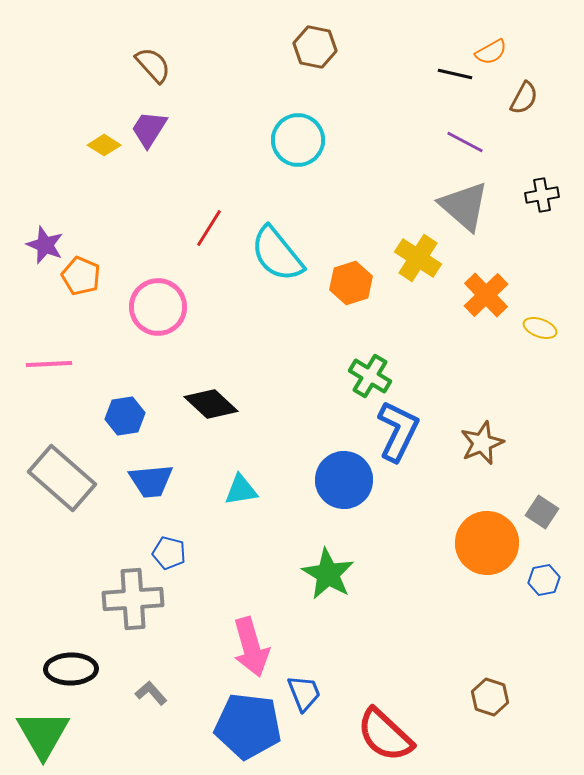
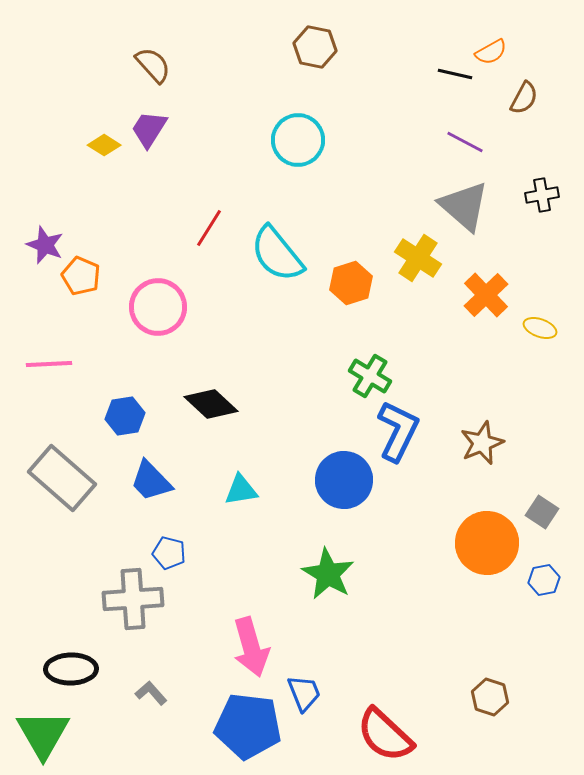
blue trapezoid at (151, 481): rotated 51 degrees clockwise
